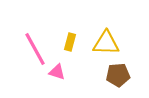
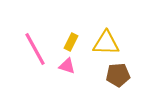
yellow rectangle: moved 1 px right; rotated 12 degrees clockwise
pink triangle: moved 10 px right, 6 px up
